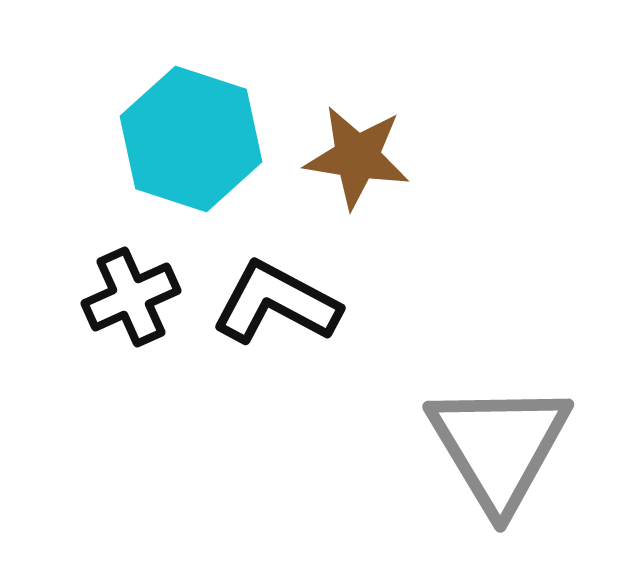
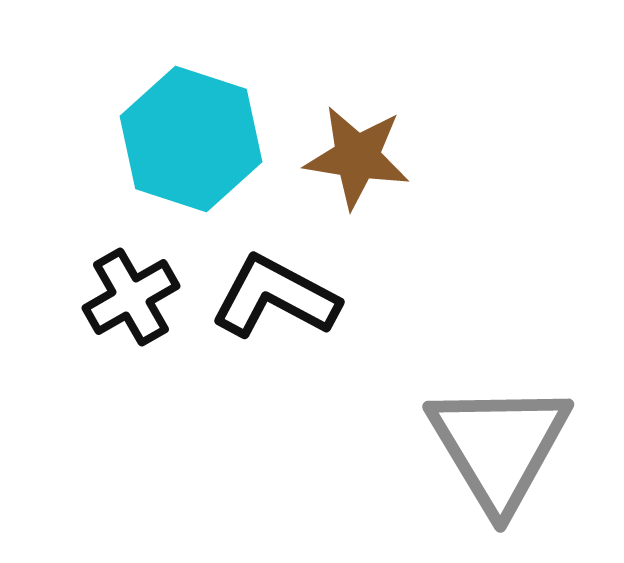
black cross: rotated 6 degrees counterclockwise
black L-shape: moved 1 px left, 6 px up
